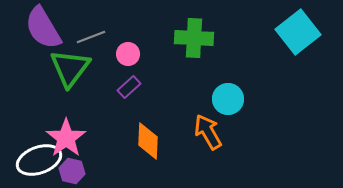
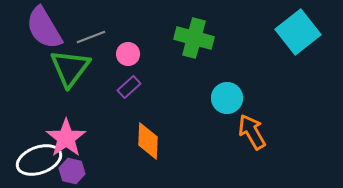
purple semicircle: moved 1 px right
green cross: rotated 12 degrees clockwise
cyan circle: moved 1 px left, 1 px up
orange arrow: moved 44 px right
